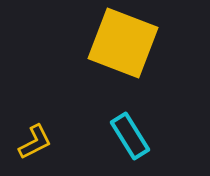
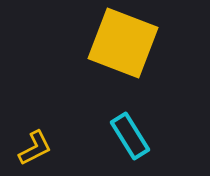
yellow L-shape: moved 6 px down
